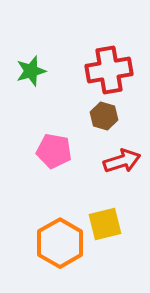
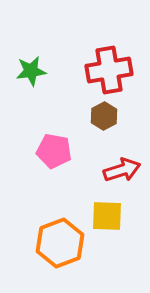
green star: rotated 8 degrees clockwise
brown hexagon: rotated 16 degrees clockwise
red arrow: moved 9 px down
yellow square: moved 2 px right, 8 px up; rotated 16 degrees clockwise
orange hexagon: rotated 9 degrees clockwise
